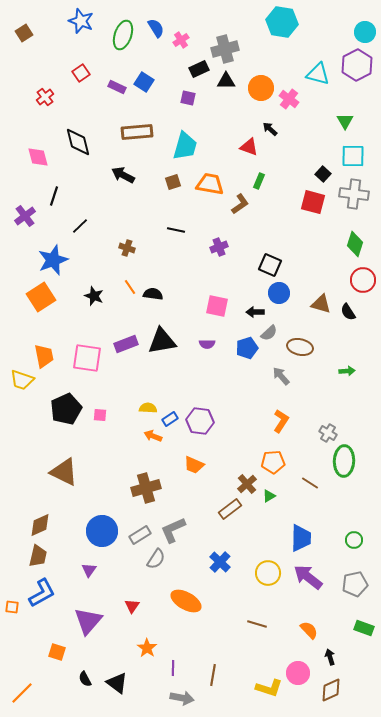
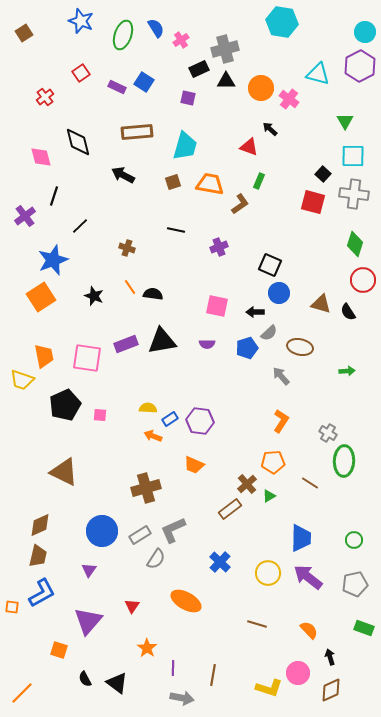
purple hexagon at (357, 65): moved 3 px right, 1 px down
pink diamond at (38, 157): moved 3 px right
black pentagon at (66, 409): moved 1 px left, 4 px up
orange square at (57, 652): moved 2 px right, 2 px up
